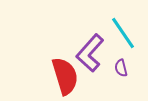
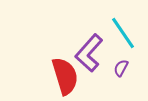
purple L-shape: moved 1 px left
purple semicircle: rotated 42 degrees clockwise
